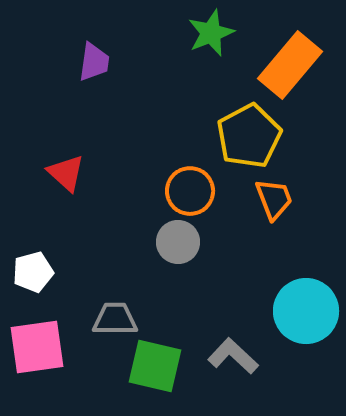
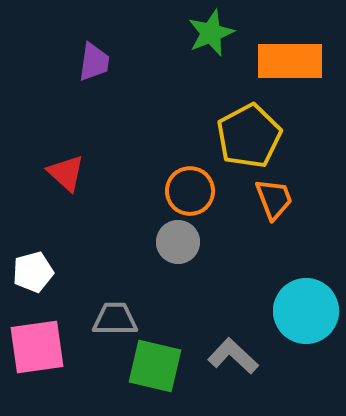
orange rectangle: moved 4 px up; rotated 50 degrees clockwise
